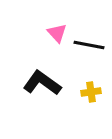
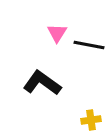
pink triangle: rotated 15 degrees clockwise
yellow cross: moved 28 px down
